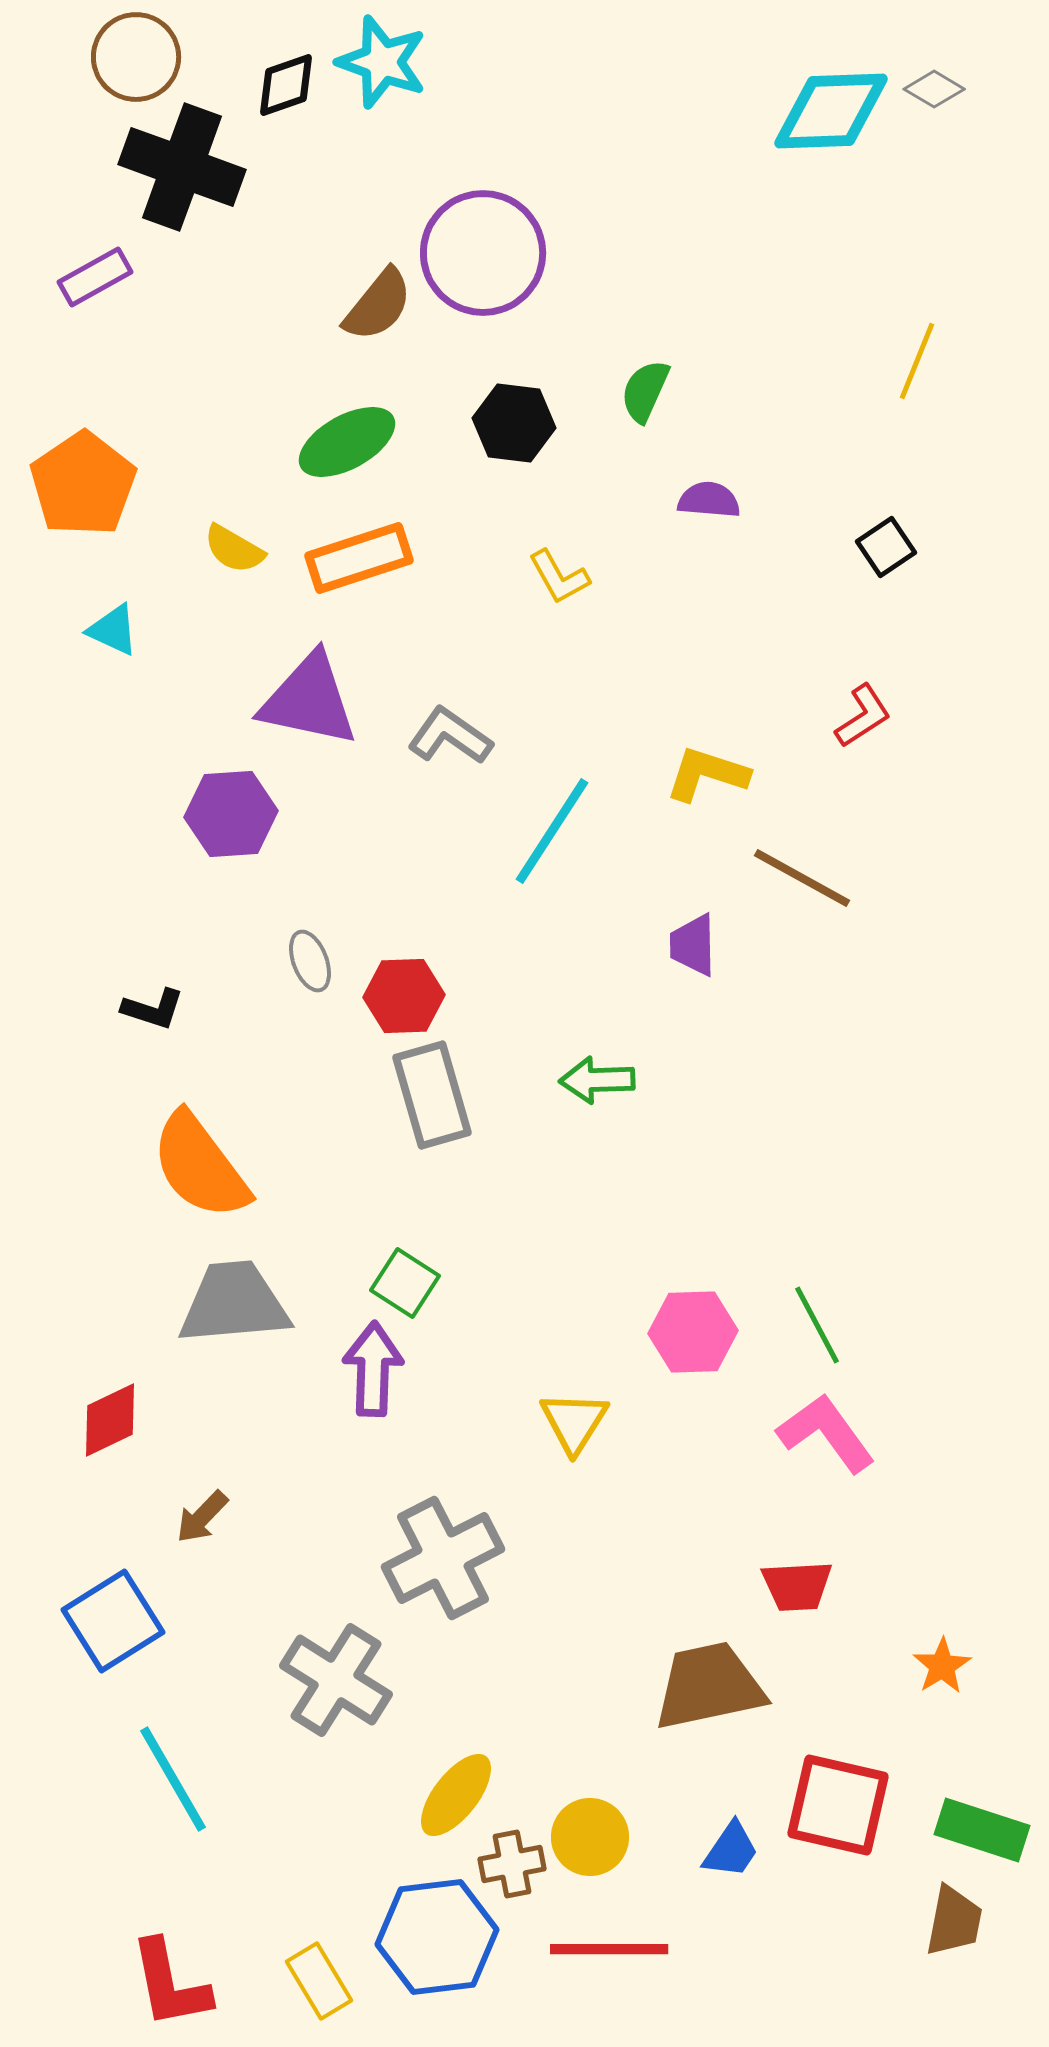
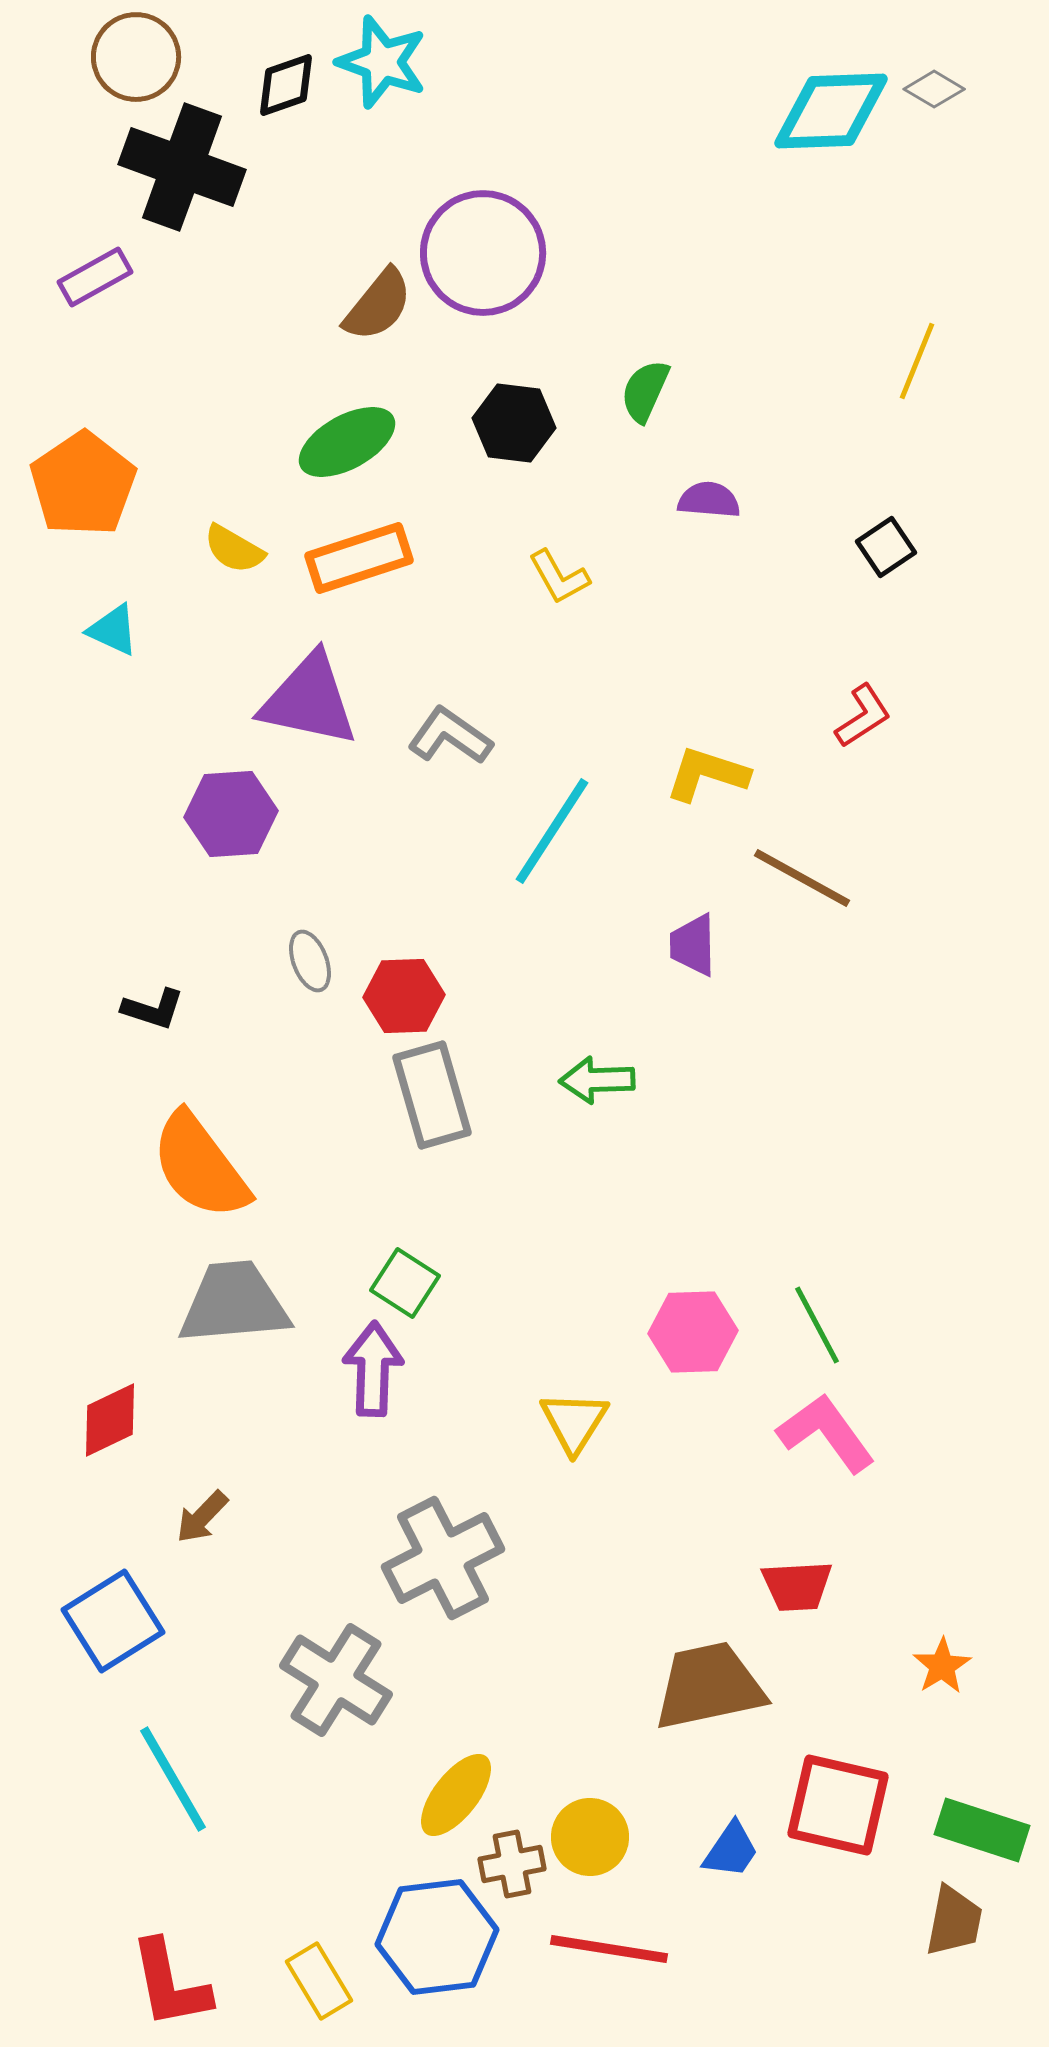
red line at (609, 1949): rotated 9 degrees clockwise
